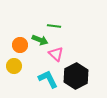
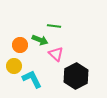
cyan L-shape: moved 16 px left
